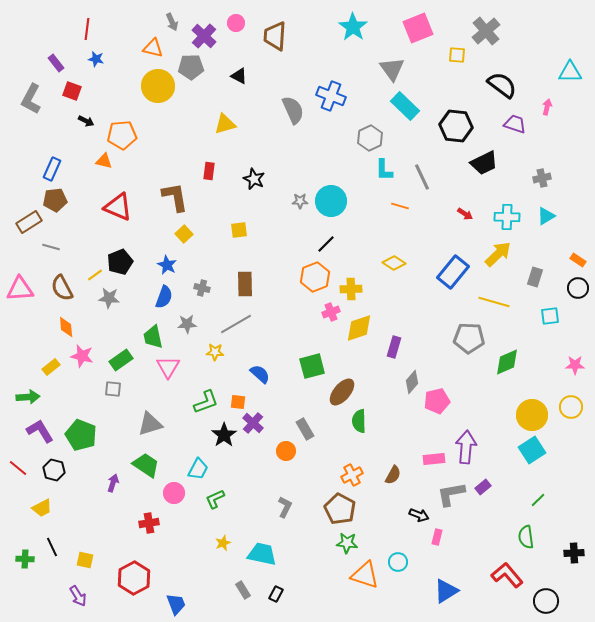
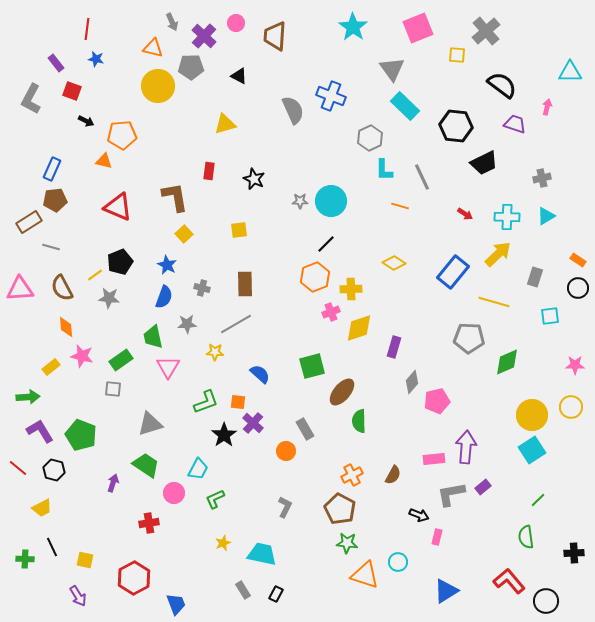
red L-shape at (507, 575): moved 2 px right, 6 px down
